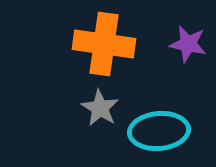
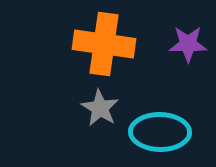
purple star: rotated 12 degrees counterclockwise
cyan ellipse: moved 1 px right, 1 px down; rotated 6 degrees clockwise
